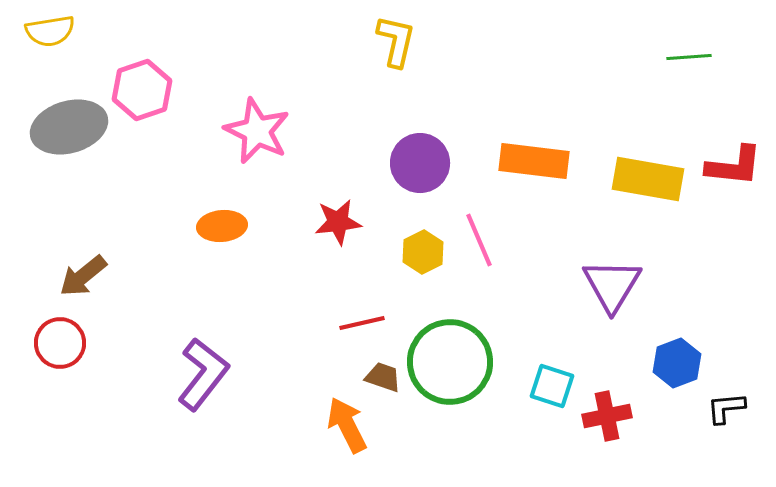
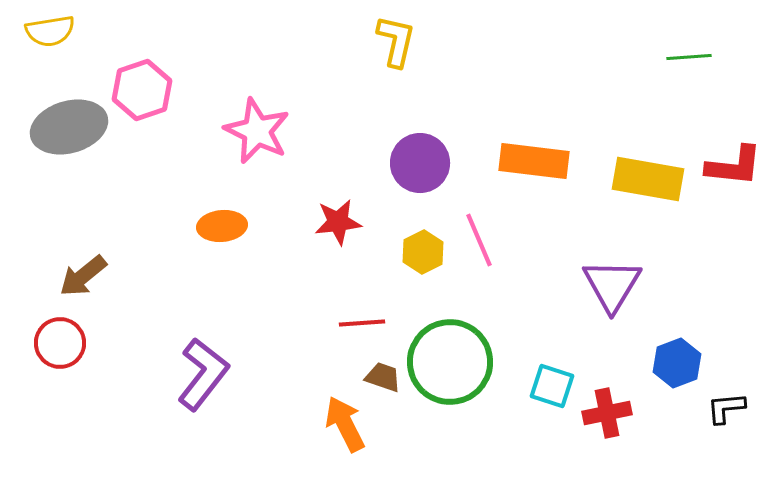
red line: rotated 9 degrees clockwise
red cross: moved 3 px up
orange arrow: moved 2 px left, 1 px up
